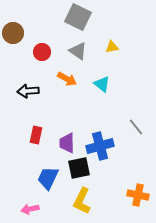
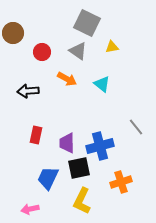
gray square: moved 9 px right, 6 px down
orange cross: moved 17 px left, 13 px up; rotated 30 degrees counterclockwise
